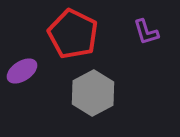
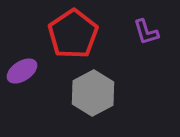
red pentagon: rotated 12 degrees clockwise
